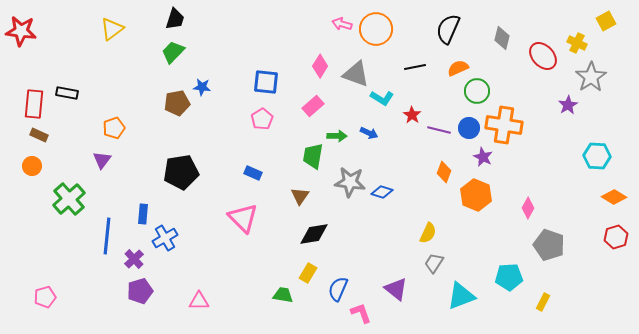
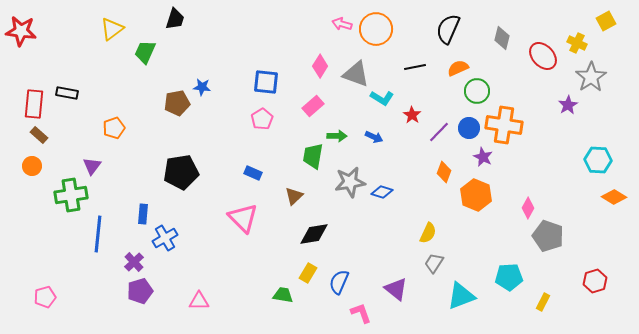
green trapezoid at (173, 52): moved 28 px left; rotated 20 degrees counterclockwise
purple line at (439, 130): moved 2 px down; rotated 60 degrees counterclockwise
blue arrow at (369, 133): moved 5 px right, 4 px down
brown rectangle at (39, 135): rotated 18 degrees clockwise
cyan hexagon at (597, 156): moved 1 px right, 4 px down
purple triangle at (102, 160): moved 10 px left, 6 px down
gray star at (350, 182): rotated 16 degrees counterclockwise
brown triangle at (300, 196): moved 6 px left; rotated 12 degrees clockwise
green cross at (69, 199): moved 2 px right, 4 px up; rotated 32 degrees clockwise
blue line at (107, 236): moved 9 px left, 2 px up
red hexagon at (616, 237): moved 21 px left, 44 px down
gray pentagon at (549, 245): moved 1 px left, 9 px up
purple cross at (134, 259): moved 3 px down
blue semicircle at (338, 289): moved 1 px right, 7 px up
